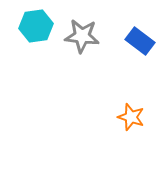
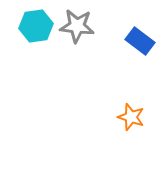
gray star: moved 5 px left, 10 px up
